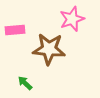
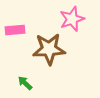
brown star: rotated 8 degrees counterclockwise
